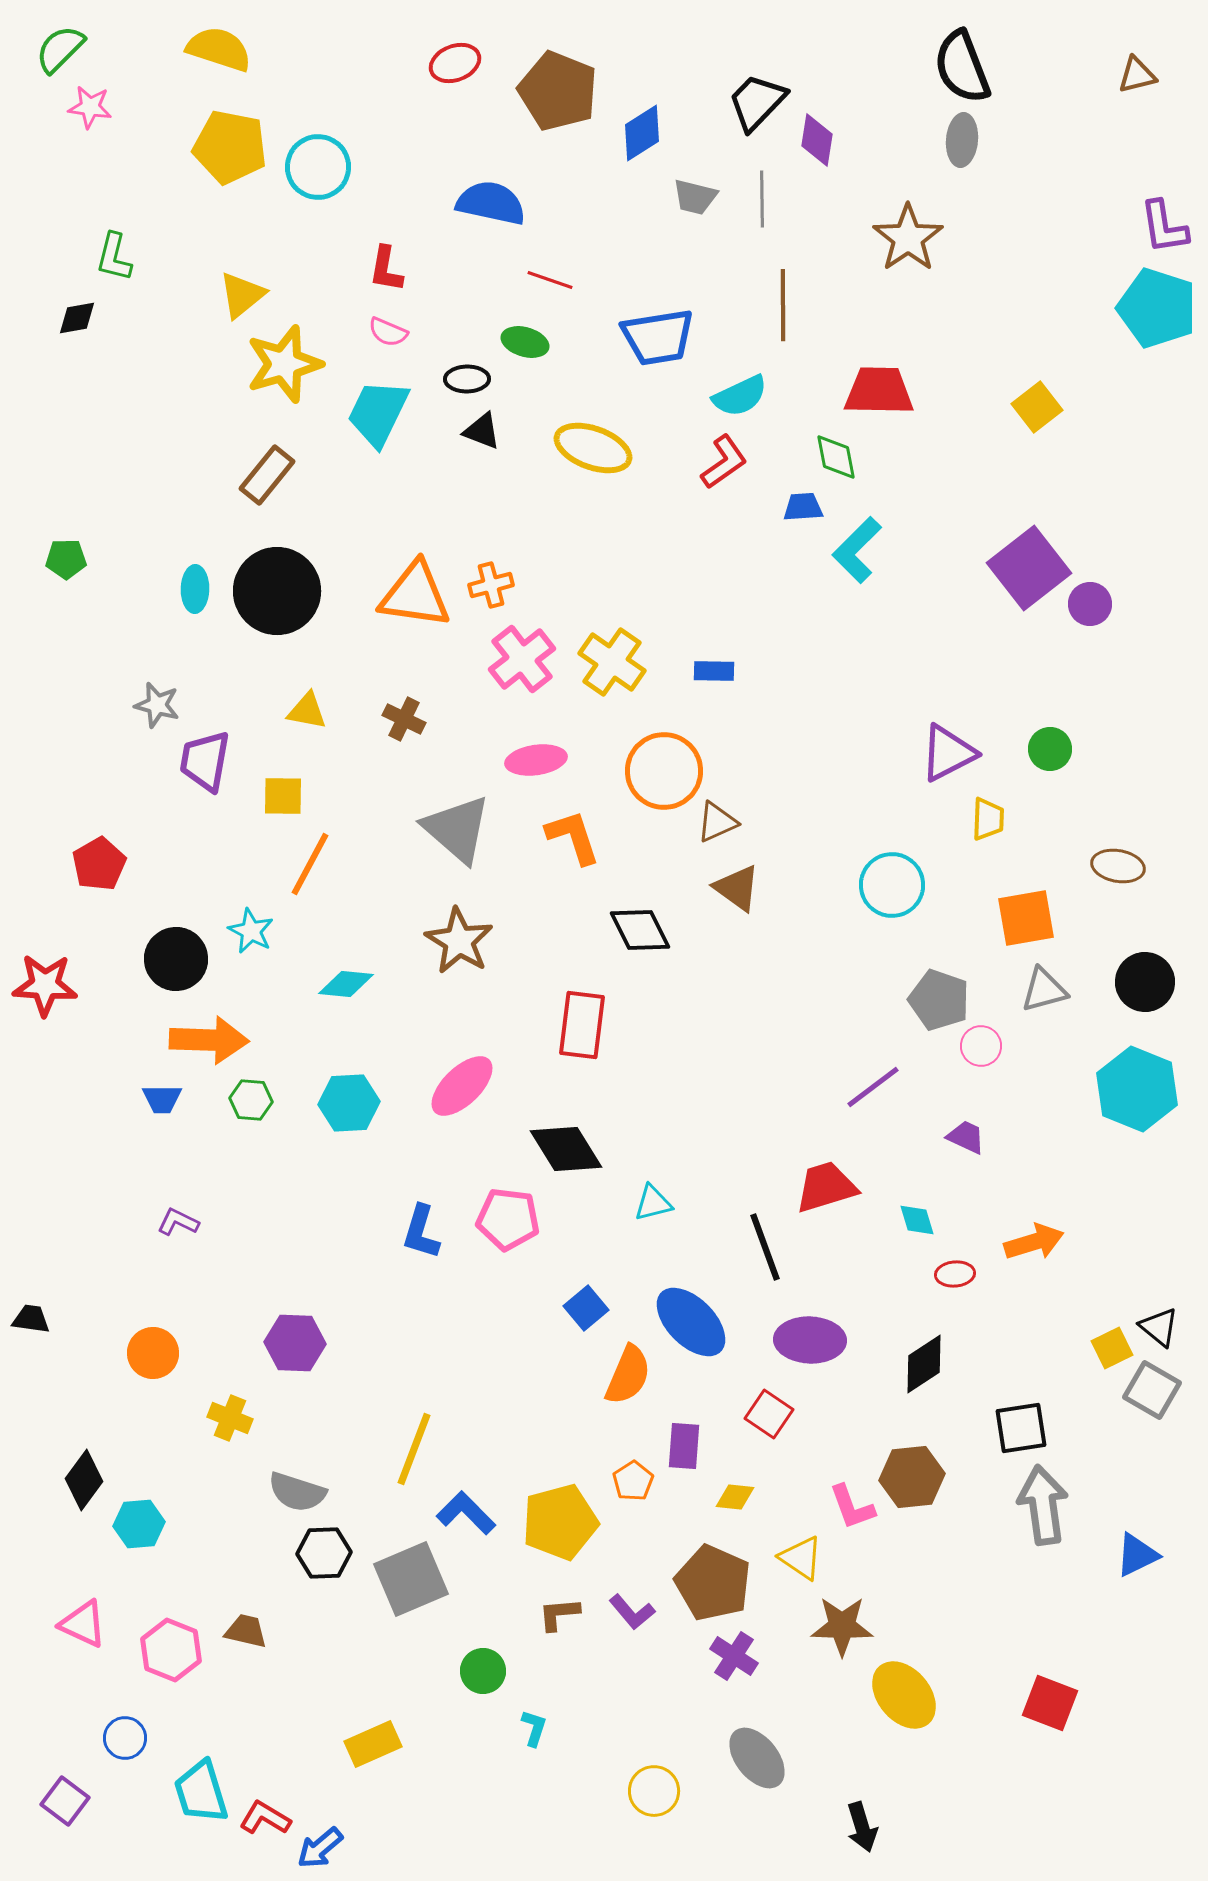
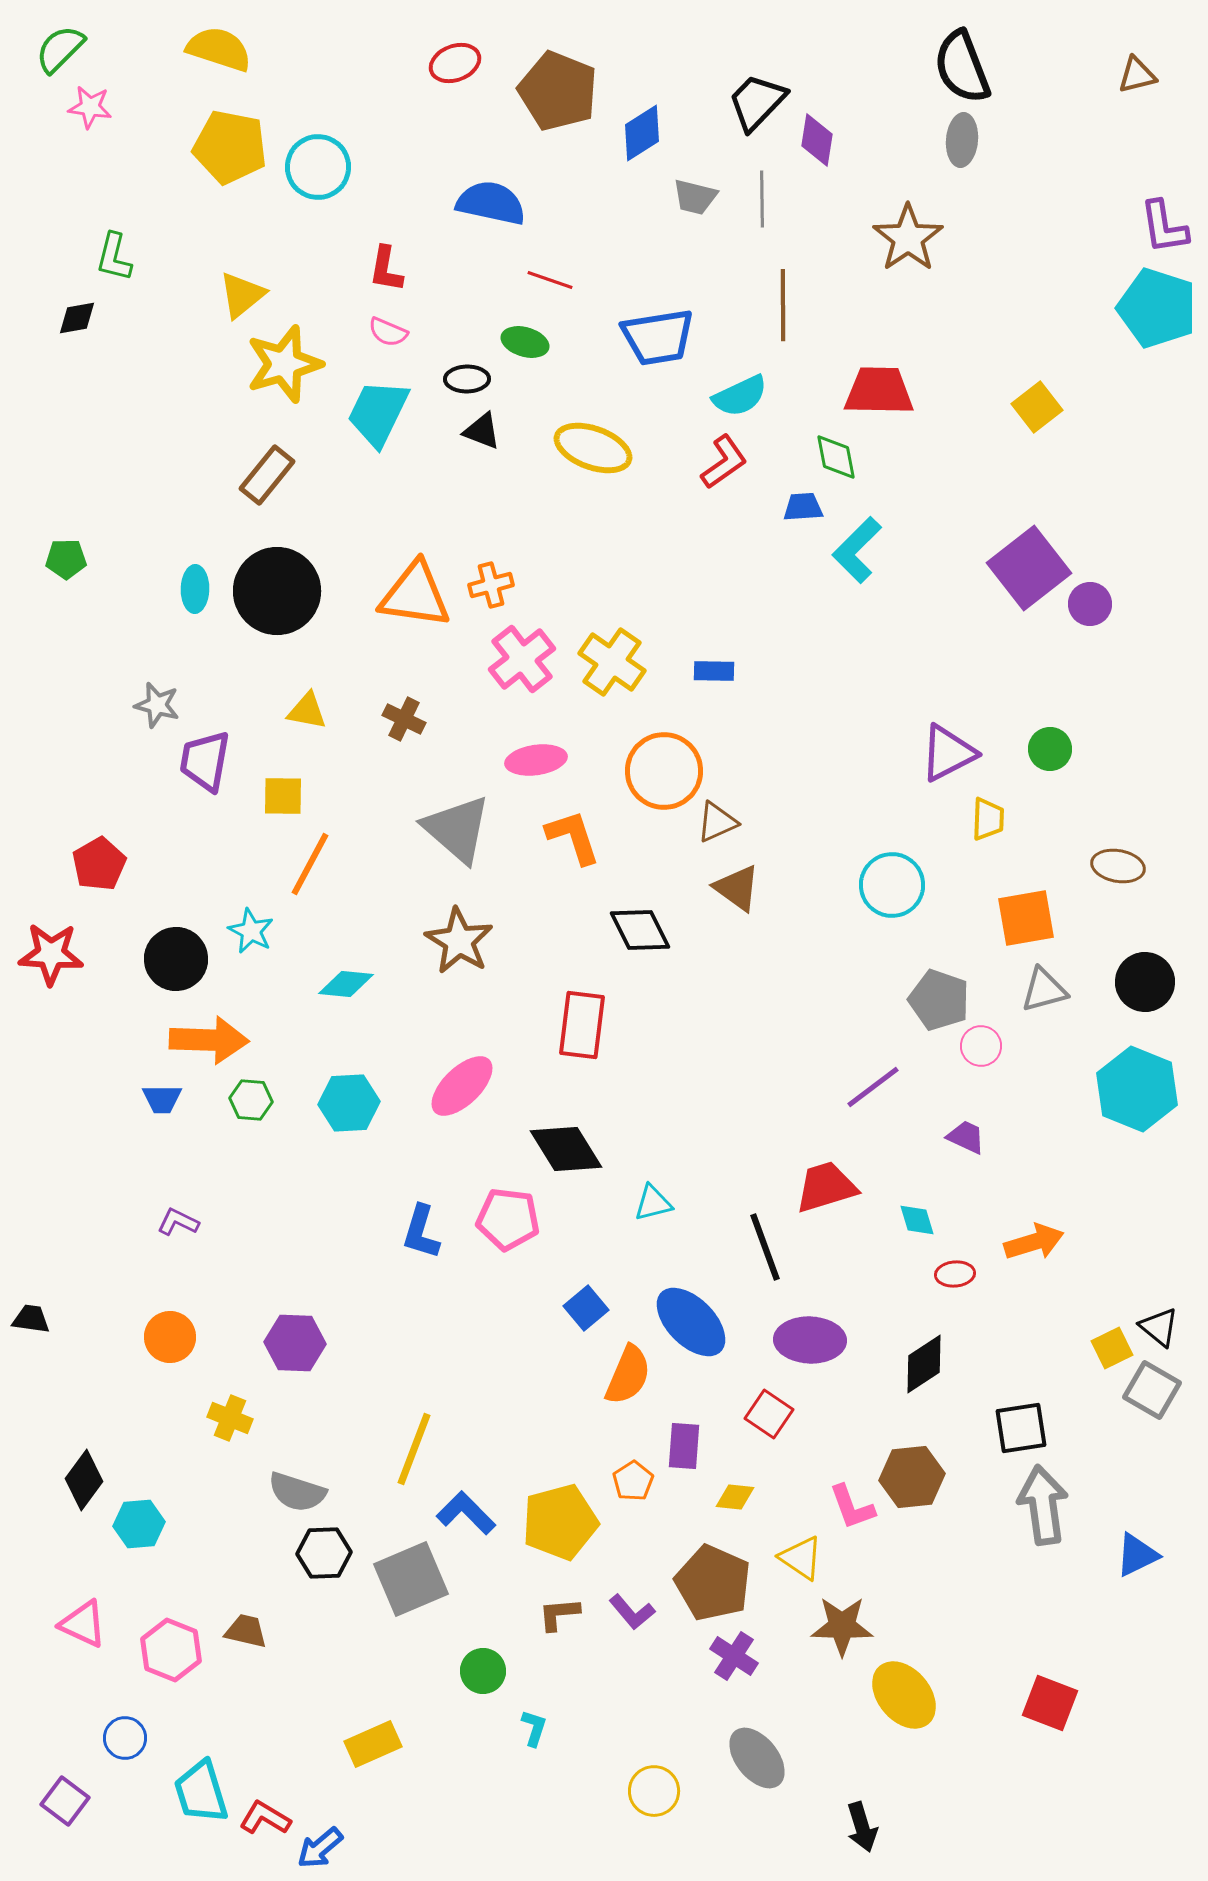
red star at (45, 985): moved 6 px right, 31 px up
orange circle at (153, 1353): moved 17 px right, 16 px up
